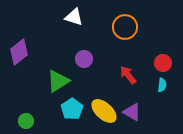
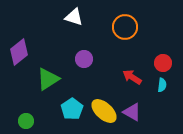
red arrow: moved 4 px right, 2 px down; rotated 18 degrees counterclockwise
green triangle: moved 10 px left, 2 px up
